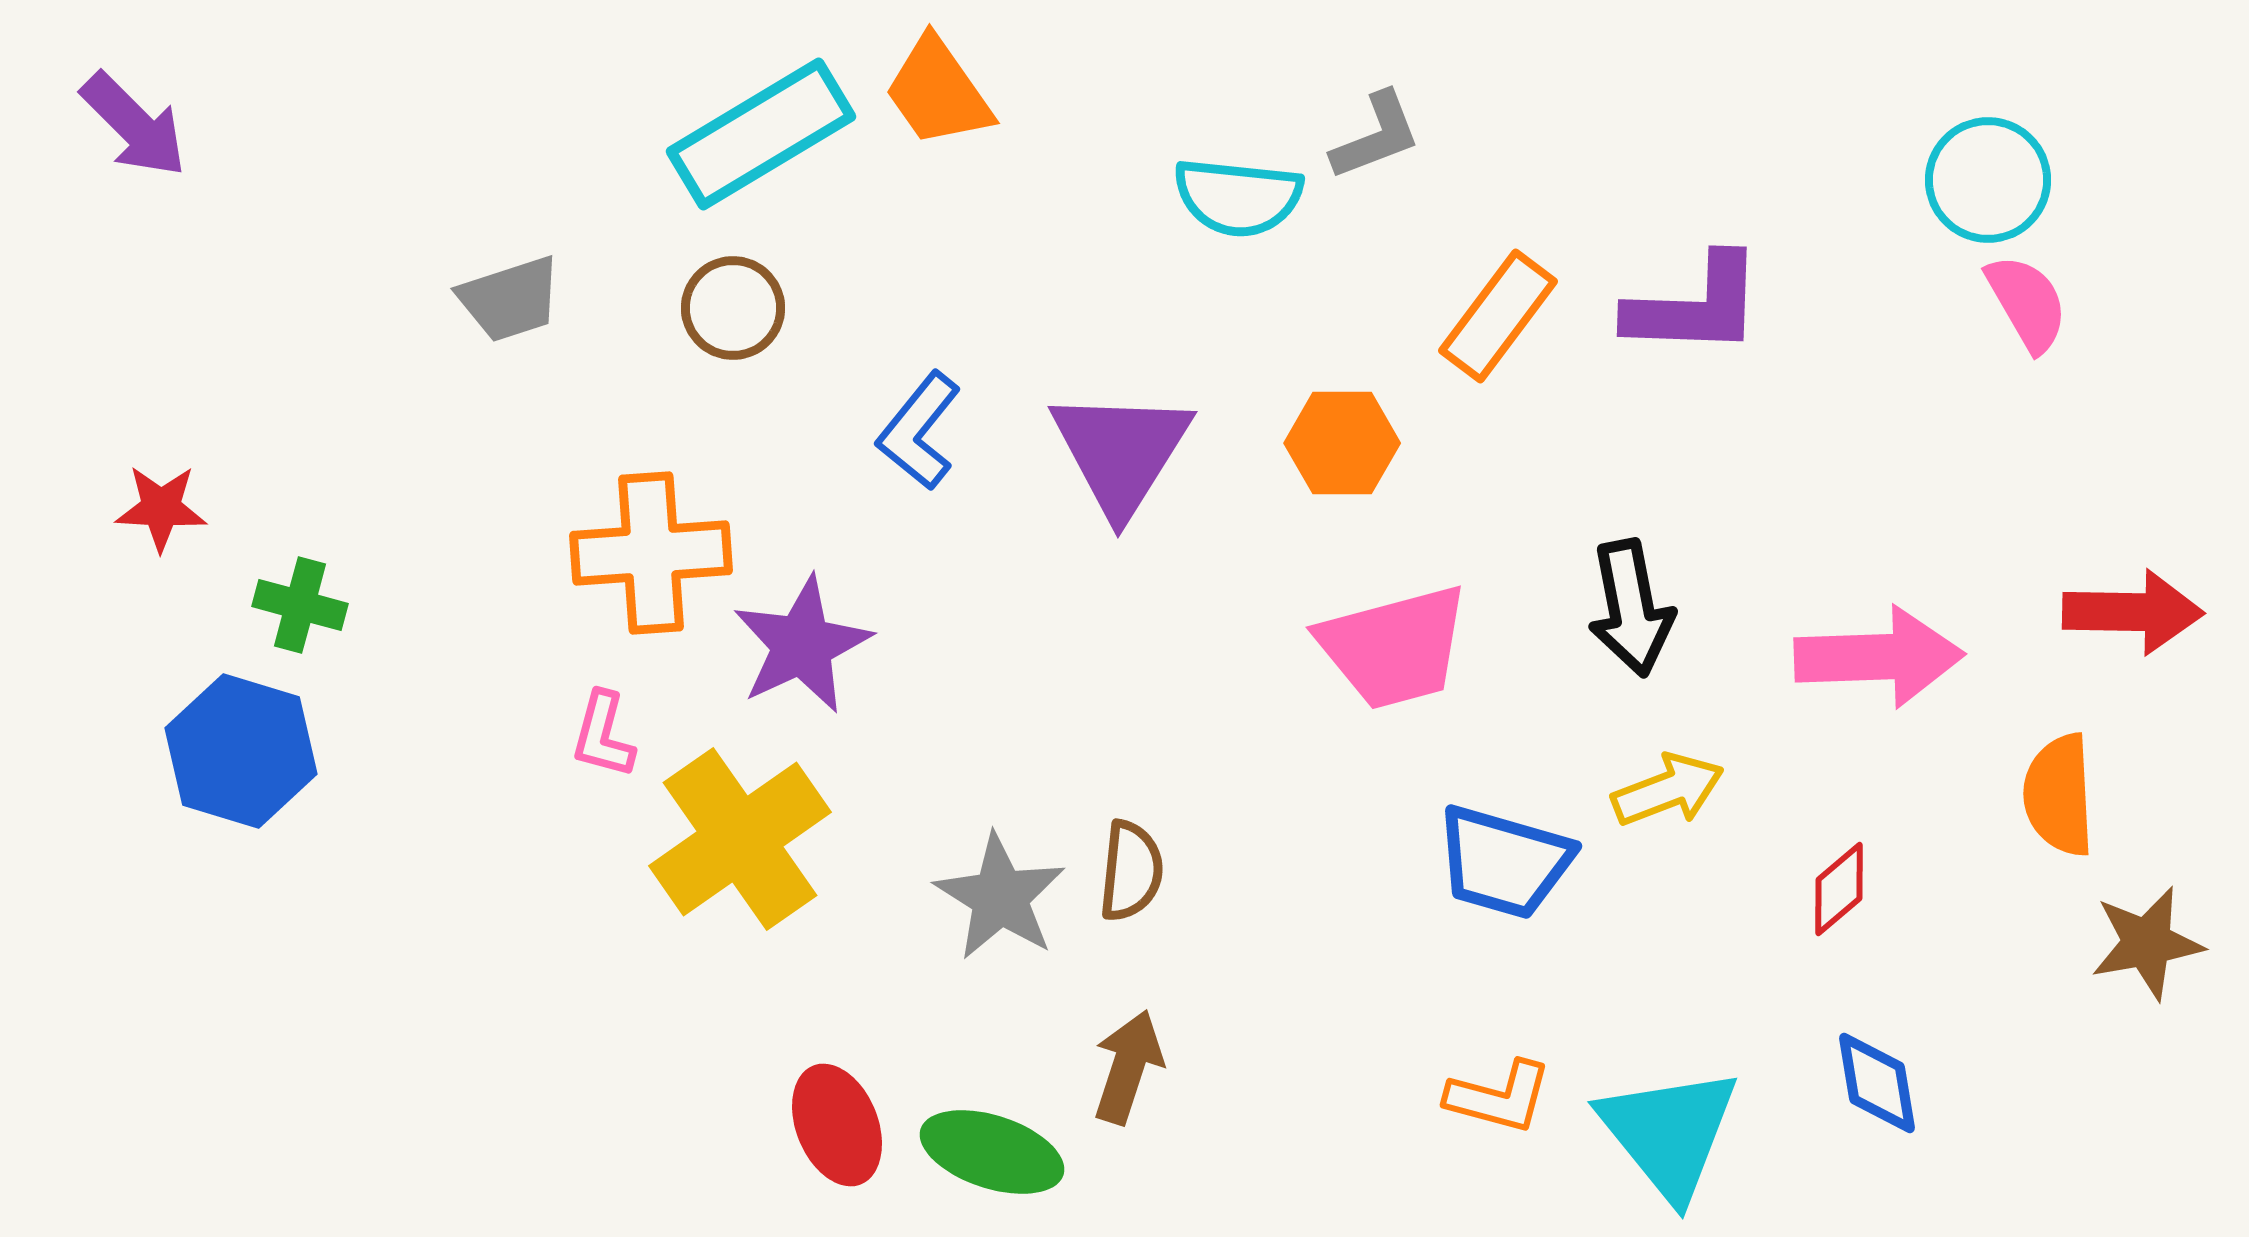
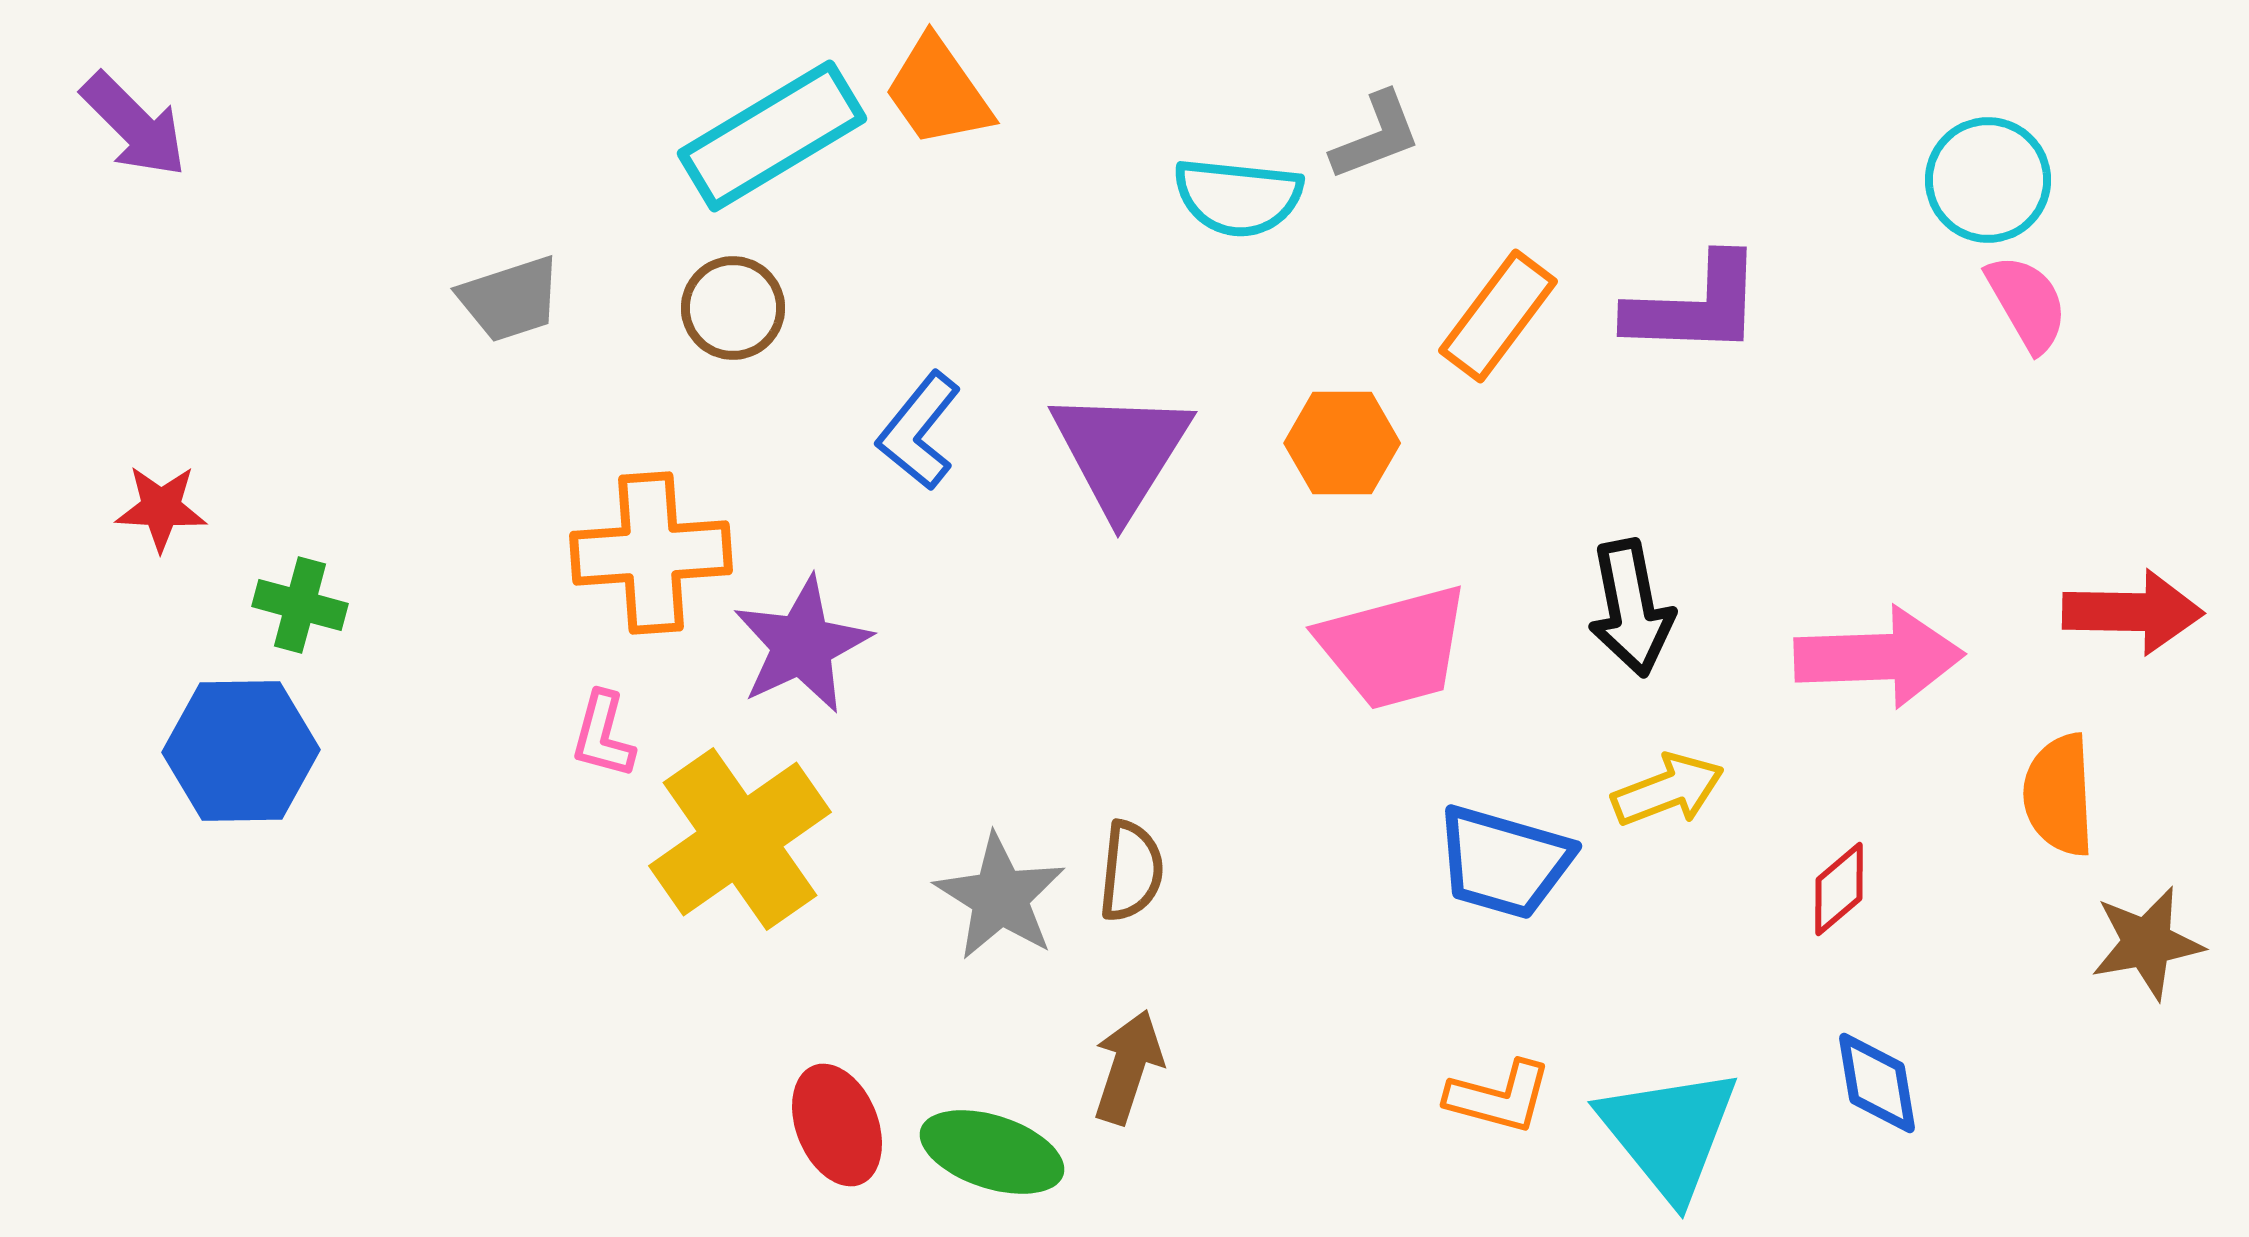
cyan rectangle: moved 11 px right, 2 px down
blue hexagon: rotated 18 degrees counterclockwise
